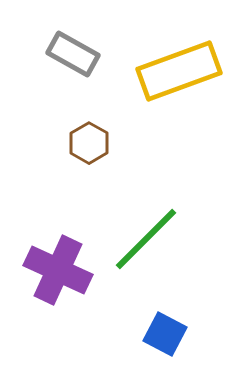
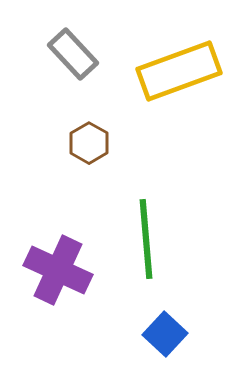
gray rectangle: rotated 18 degrees clockwise
green line: rotated 50 degrees counterclockwise
blue square: rotated 15 degrees clockwise
